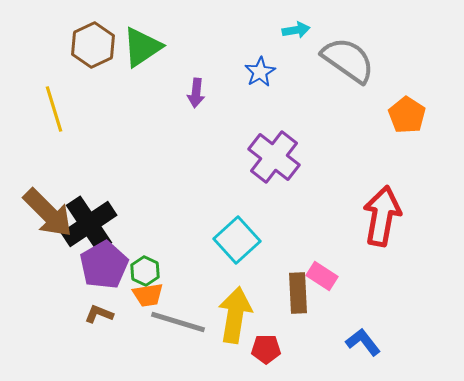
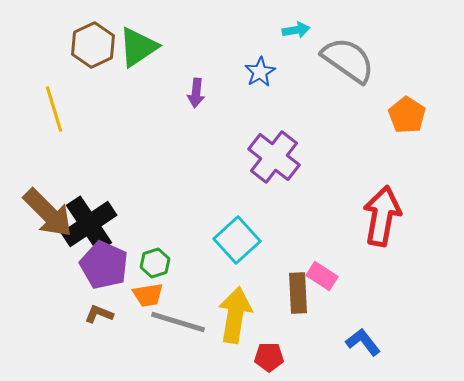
green triangle: moved 4 px left
purple pentagon: rotated 18 degrees counterclockwise
green hexagon: moved 10 px right, 8 px up; rotated 16 degrees clockwise
red pentagon: moved 3 px right, 8 px down
